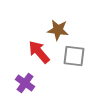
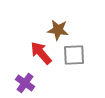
red arrow: moved 2 px right, 1 px down
gray square: moved 1 px up; rotated 10 degrees counterclockwise
